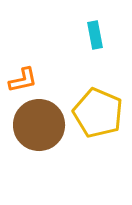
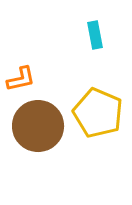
orange L-shape: moved 2 px left, 1 px up
brown circle: moved 1 px left, 1 px down
